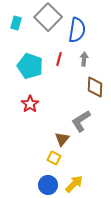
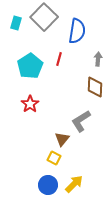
gray square: moved 4 px left
blue semicircle: moved 1 px down
gray arrow: moved 14 px right
cyan pentagon: rotated 20 degrees clockwise
